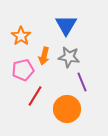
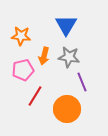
orange star: rotated 30 degrees counterclockwise
